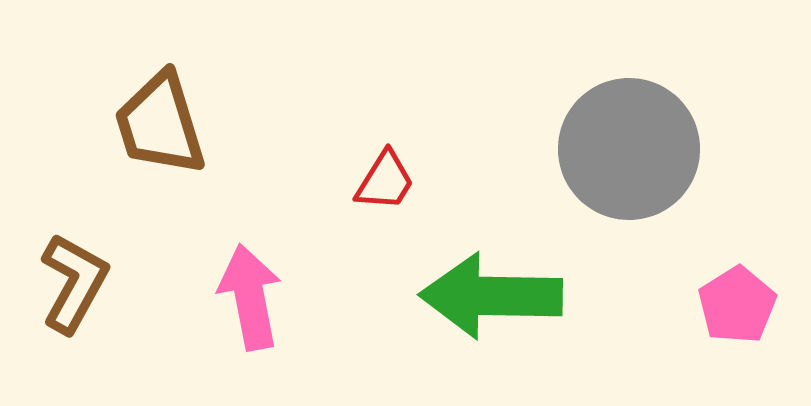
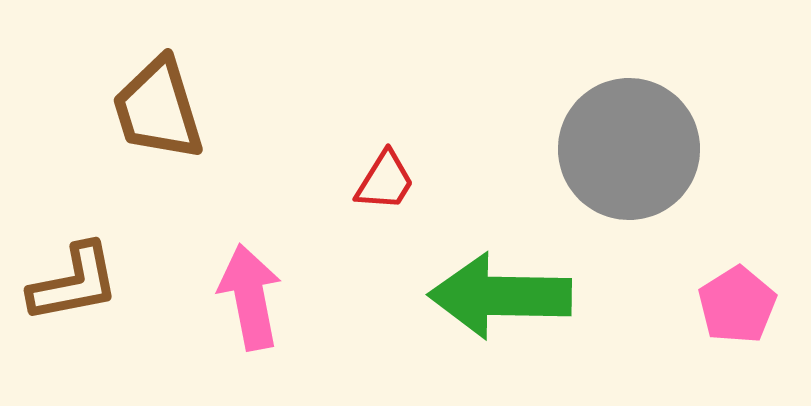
brown trapezoid: moved 2 px left, 15 px up
brown L-shape: rotated 50 degrees clockwise
green arrow: moved 9 px right
